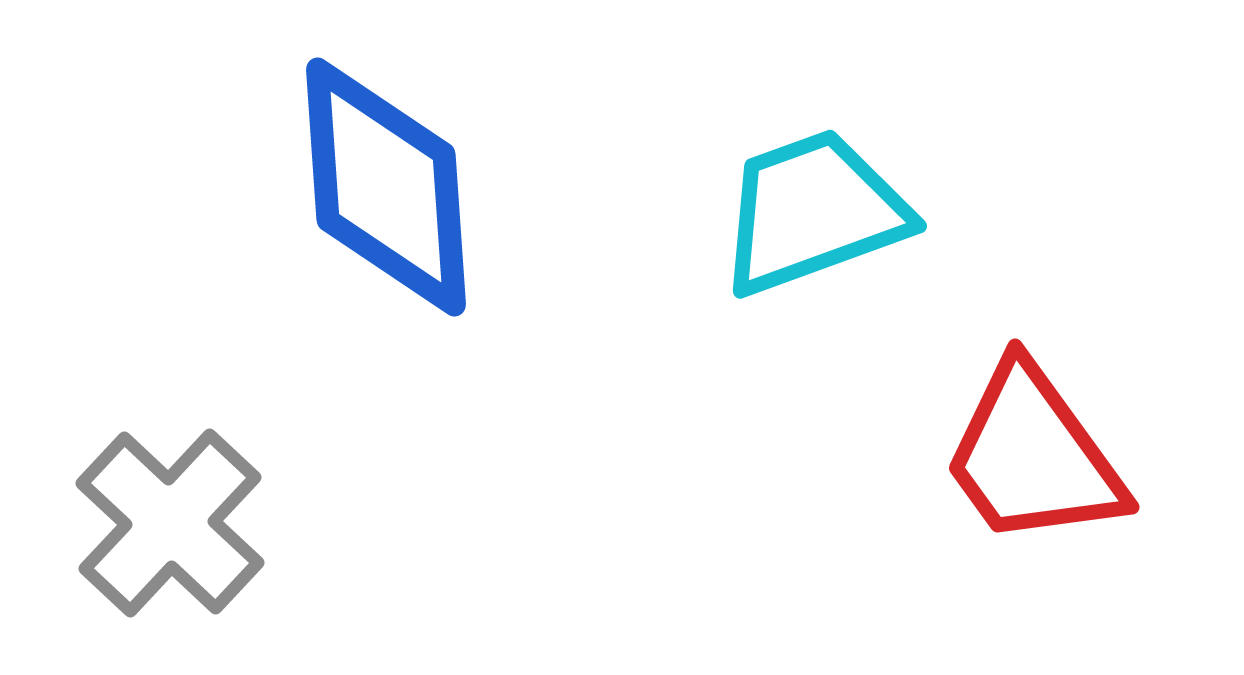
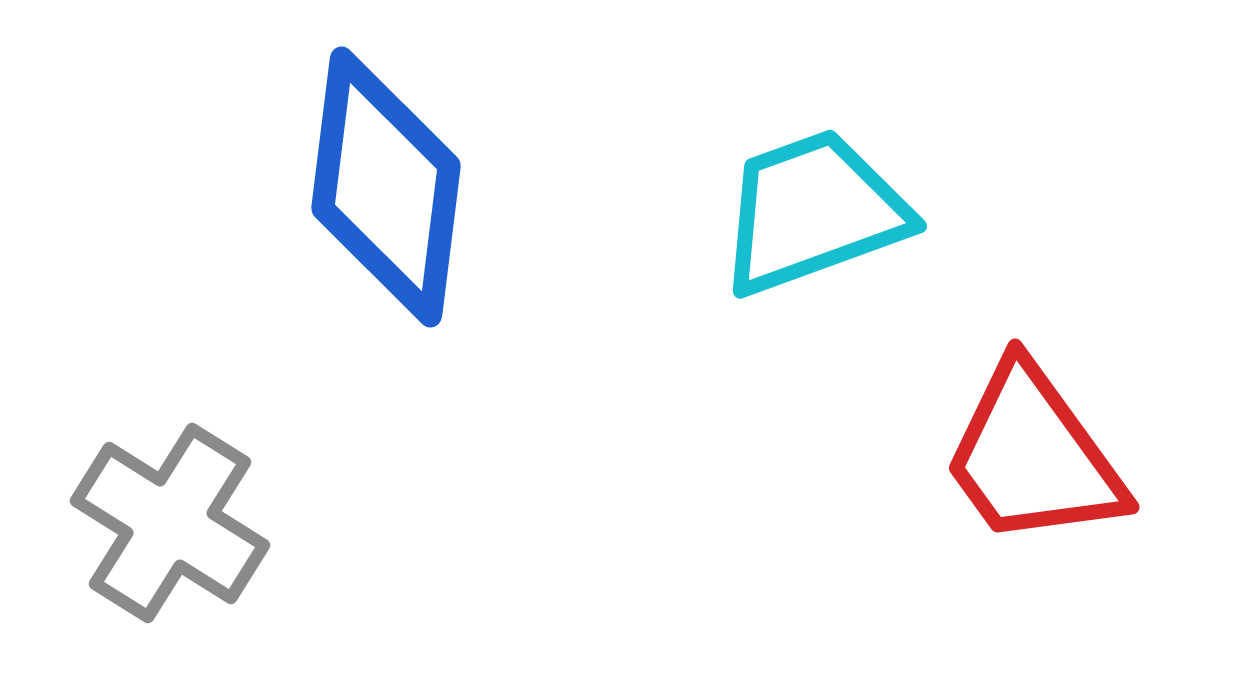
blue diamond: rotated 11 degrees clockwise
gray cross: rotated 11 degrees counterclockwise
